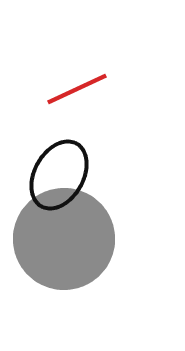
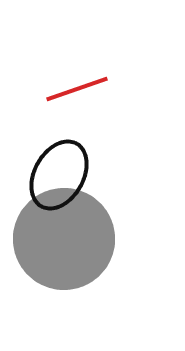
red line: rotated 6 degrees clockwise
